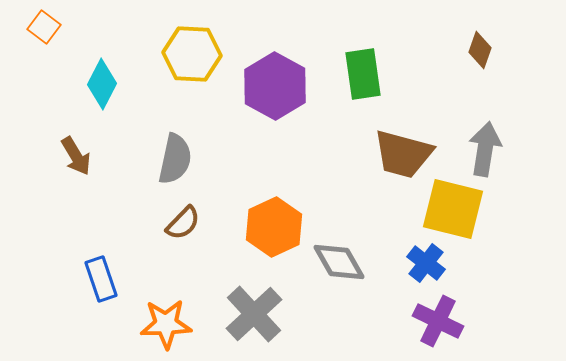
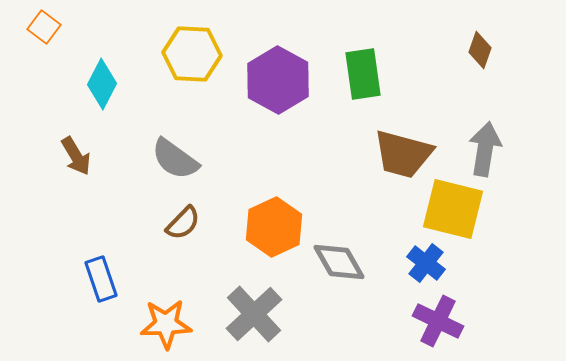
purple hexagon: moved 3 px right, 6 px up
gray semicircle: rotated 114 degrees clockwise
